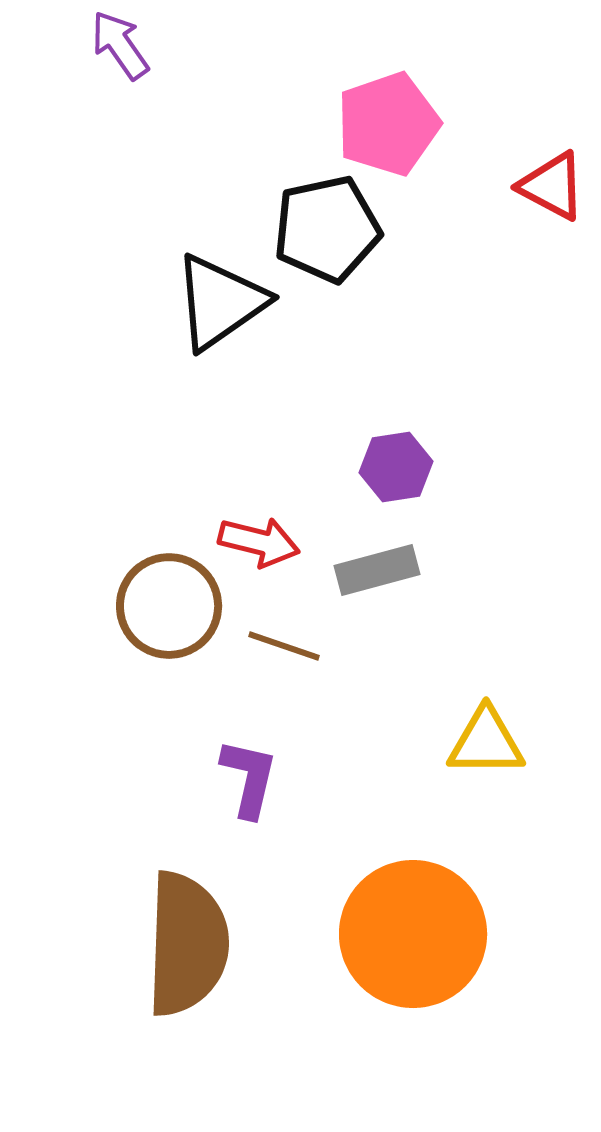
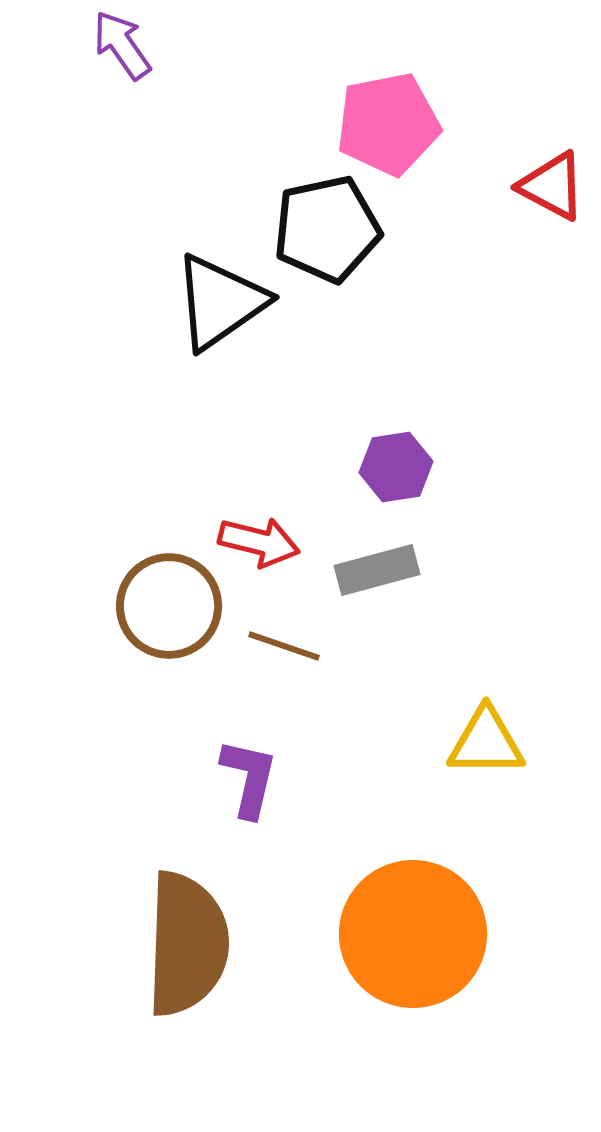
purple arrow: moved 2 px right
pink pentagon: rotated 8 degrees clockwise
